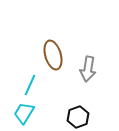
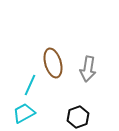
brown ellipse: moved 8 px down
cyan trapezoid: rotated 30 degrees clockwise
